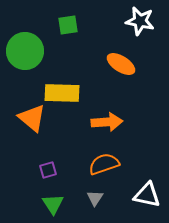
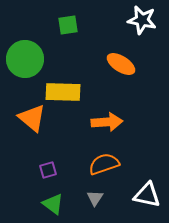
white star: moved 2 px right, 1 px up
green circle: moved 8 px down
yellow rectangle: moved 1 px right, 1 px up
green triangle: rotated 20 degrees counterclockwise
